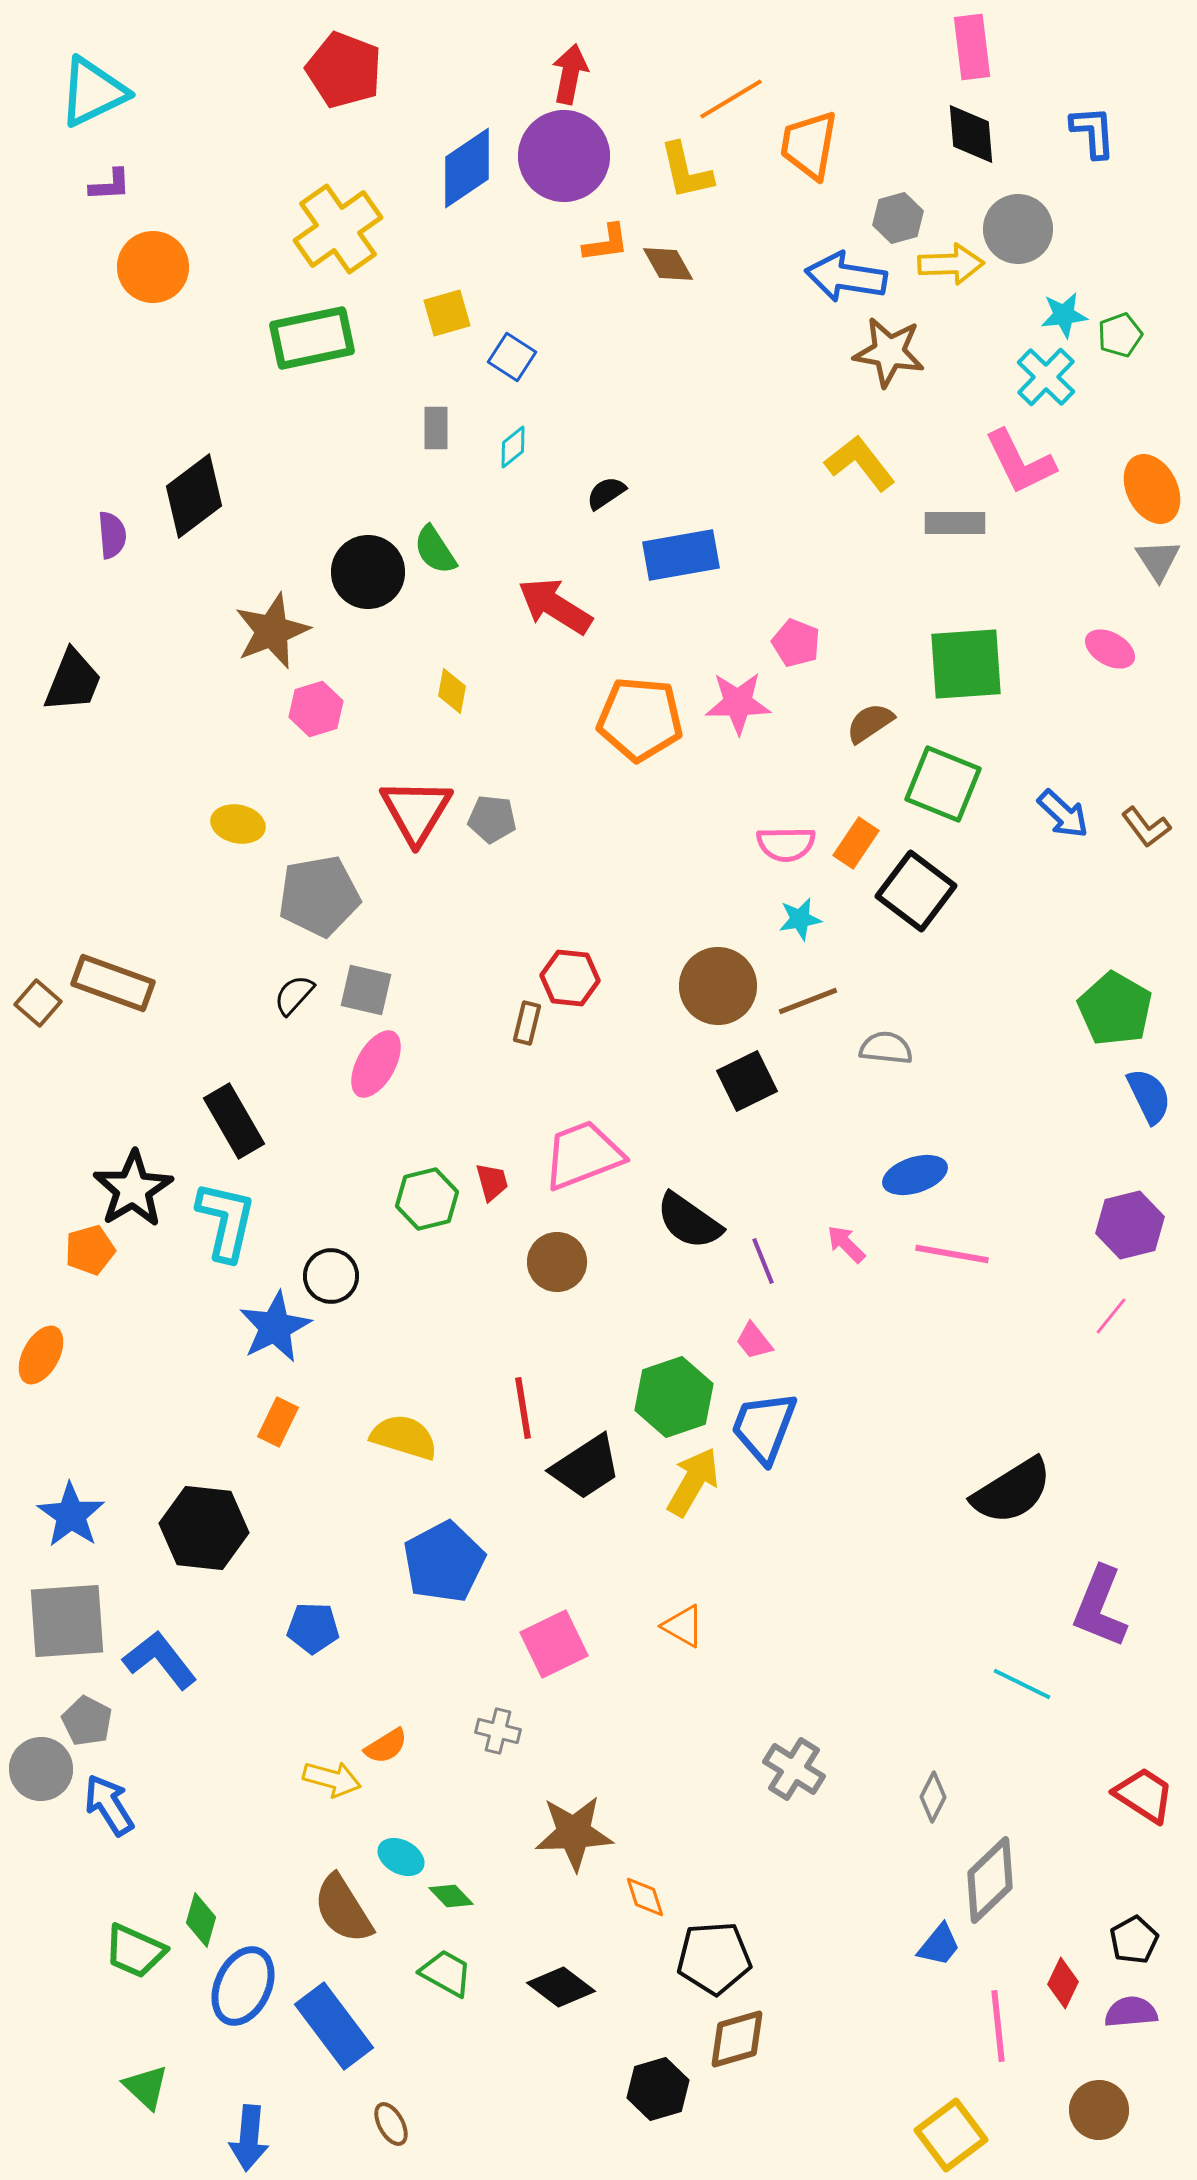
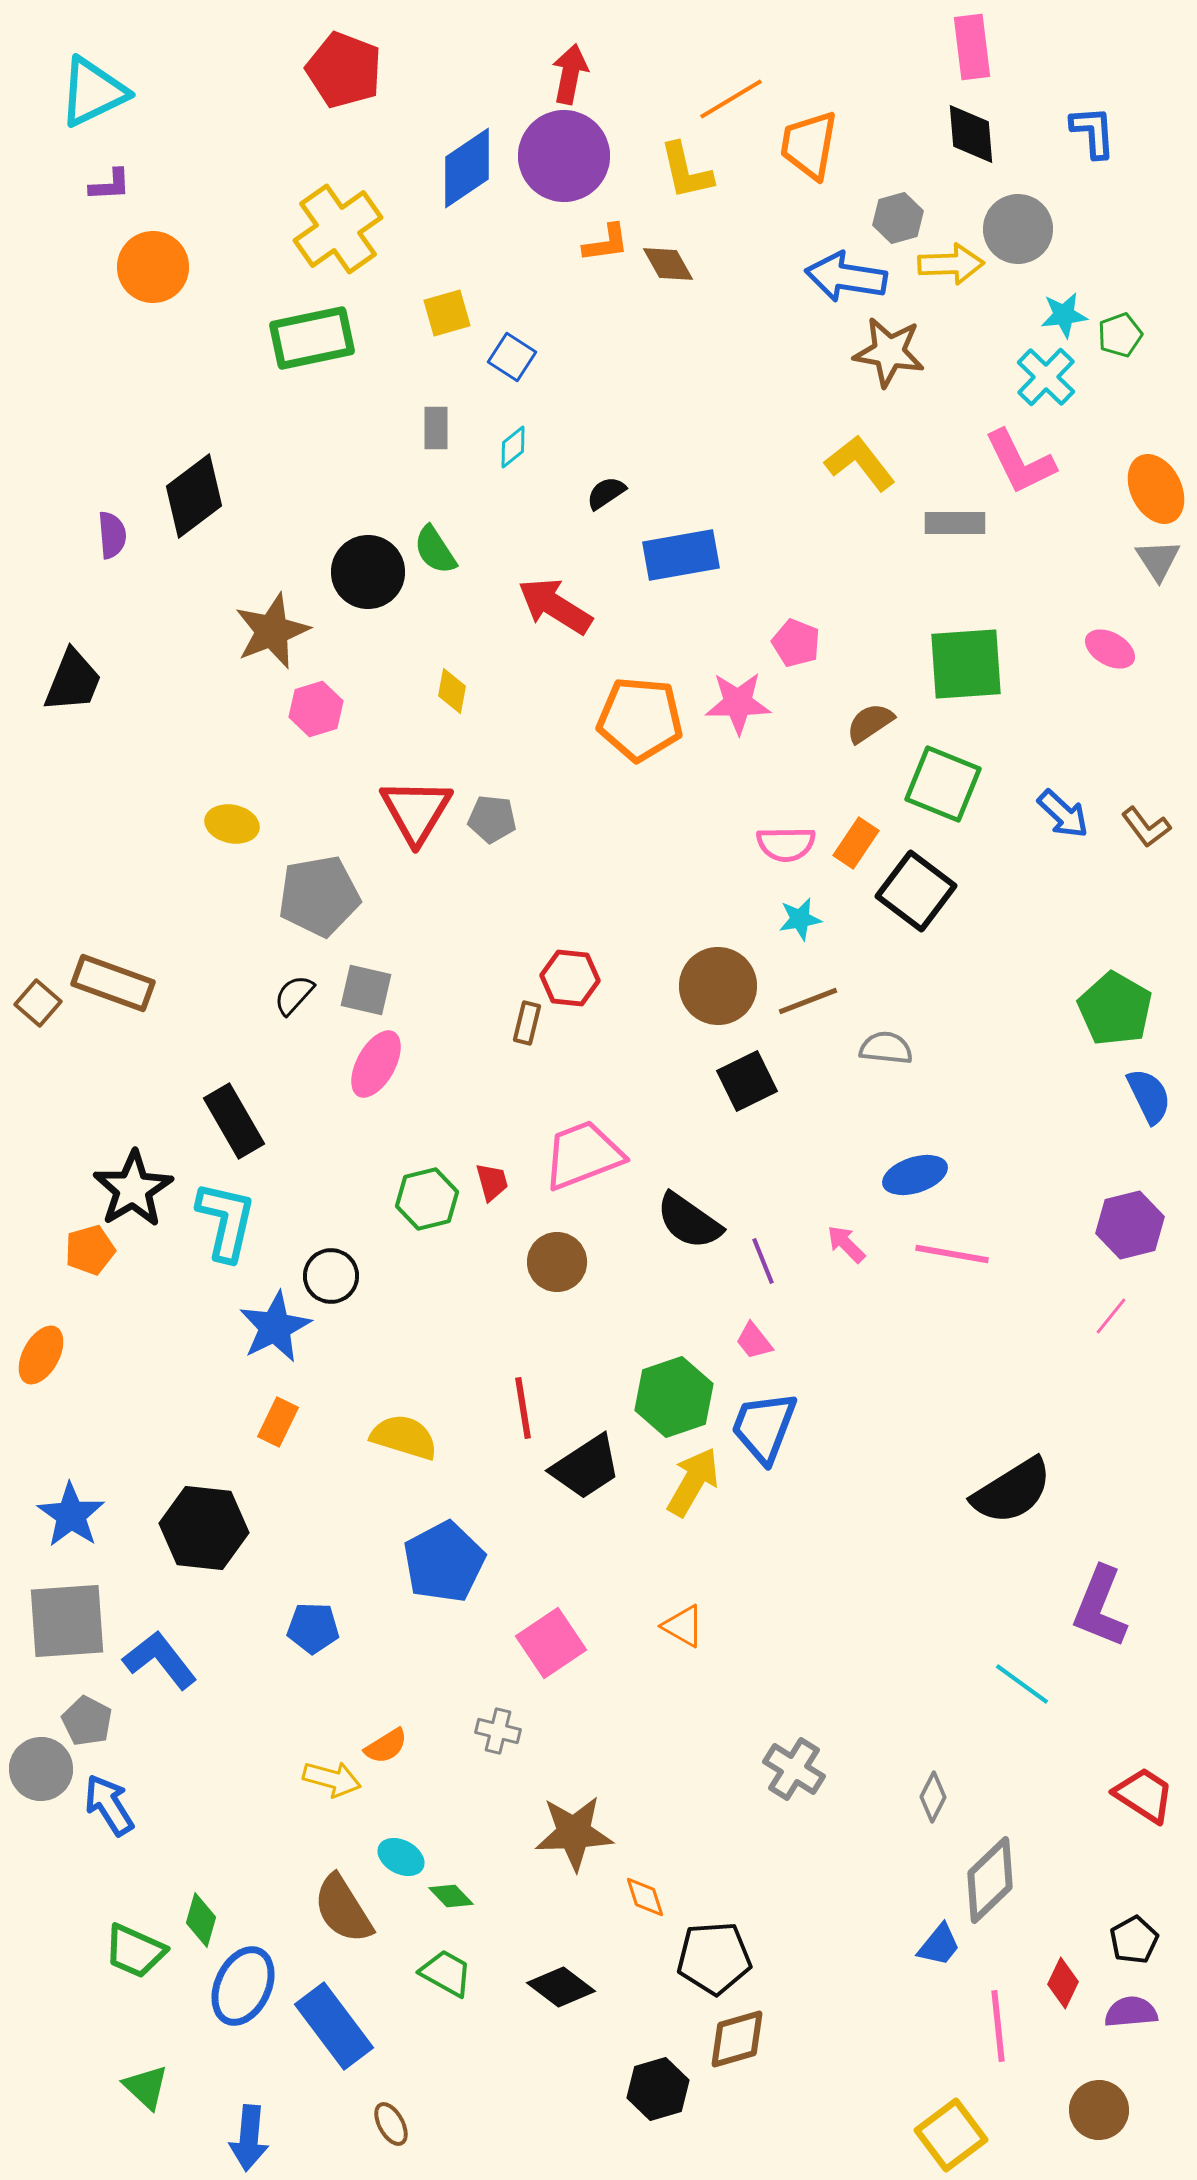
orange ellipse at (1152, 489): moved 4 px right
yellow ellipse at (238, 824): moved 6 px left
pink square at (554, 1644): moved 3 px left, 1 px up; rotated 8 degrees counterclockwise
cyan line at (1022, 1684): rotated 10 degrees clockwise
